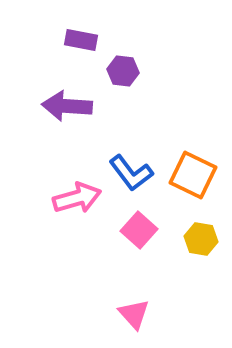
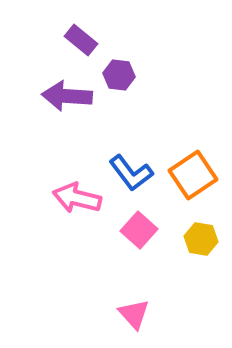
purple rectangle: rotated 28 degrees clockwise
purple hexagon: moved 4 px left, 4 px down
purple arrow: moved 10 px up
orange square: rotated 30 degrees clockwise
pink arrow: rotated 150 degrees counterclockwise
